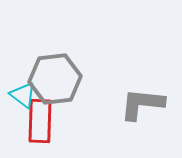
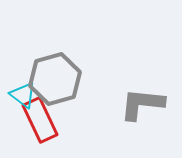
gray hexagon: rotated 9 degrees counterclockwise
red rectangle: moved 1 px up; rotated 27 degrees counterclockwise
